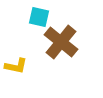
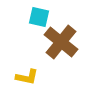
yellow L-shape: moved 11 px right, 11 px down
